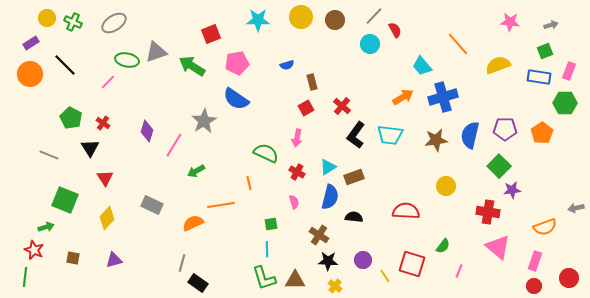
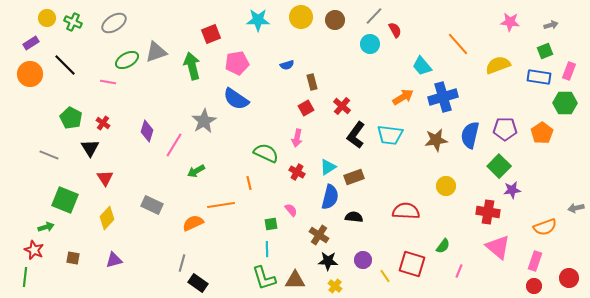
green ellipse at (127, 60): rotated 40 degrees counterclockwise
green arrow at (192, 66): rotated 44 degrees clockwise
pink line at (108, 82): rotated 56 degrees clockwise
pink semicircle at (294, 202): moved 3 px left, 8 px down; rotated 24 degrees counterclockwise
